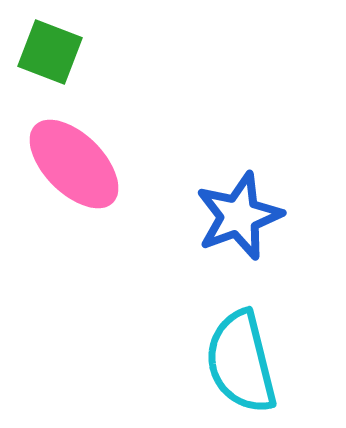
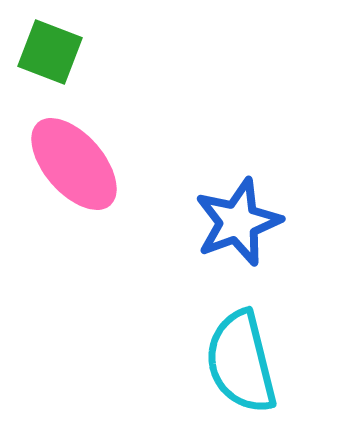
pink ellipse: rotated 4 degrees clockwise
blue star: moved 1 px left, 6 px down
